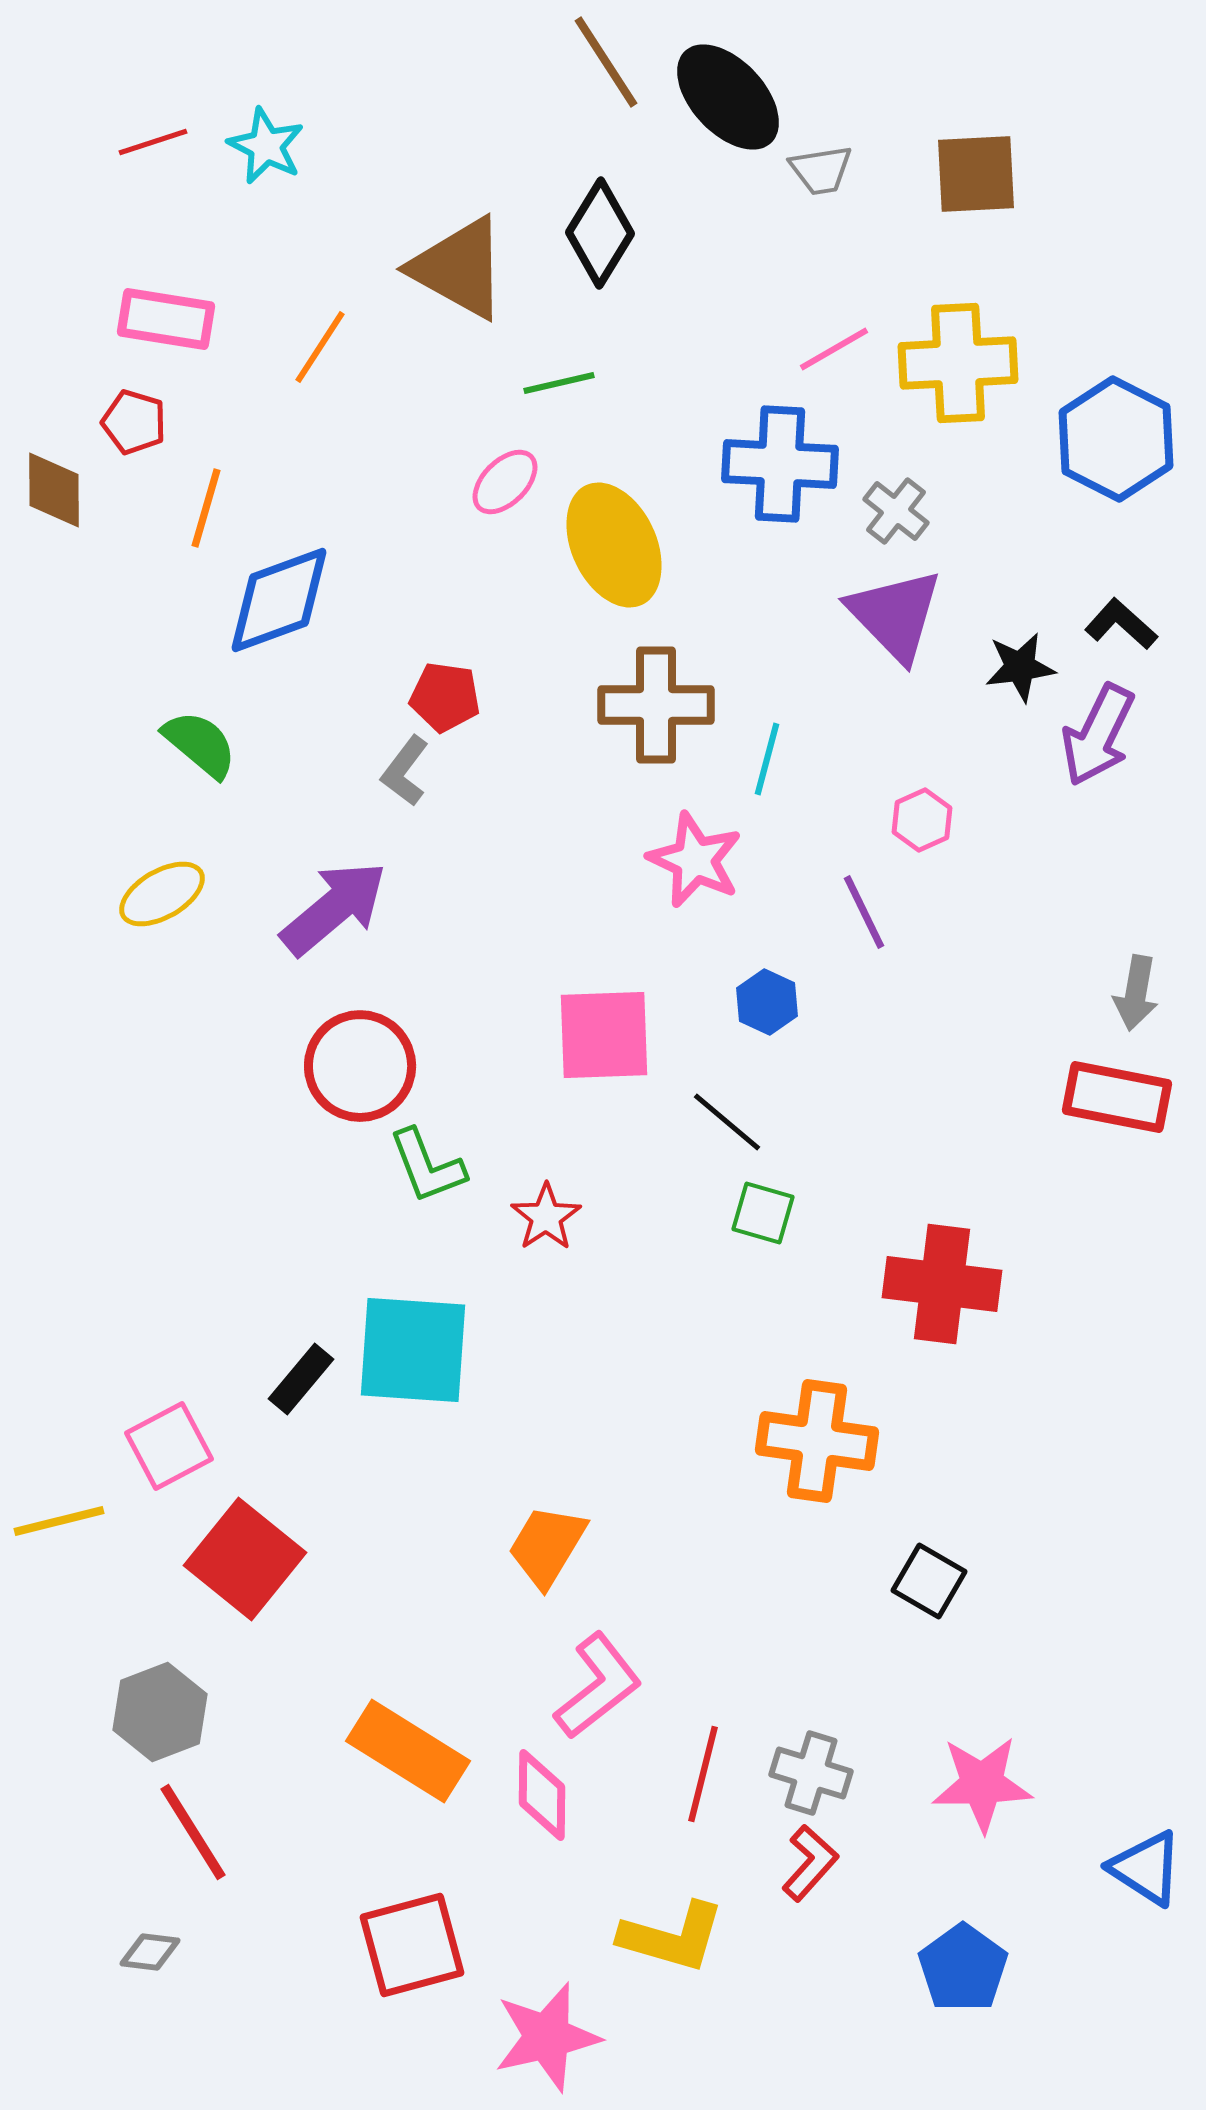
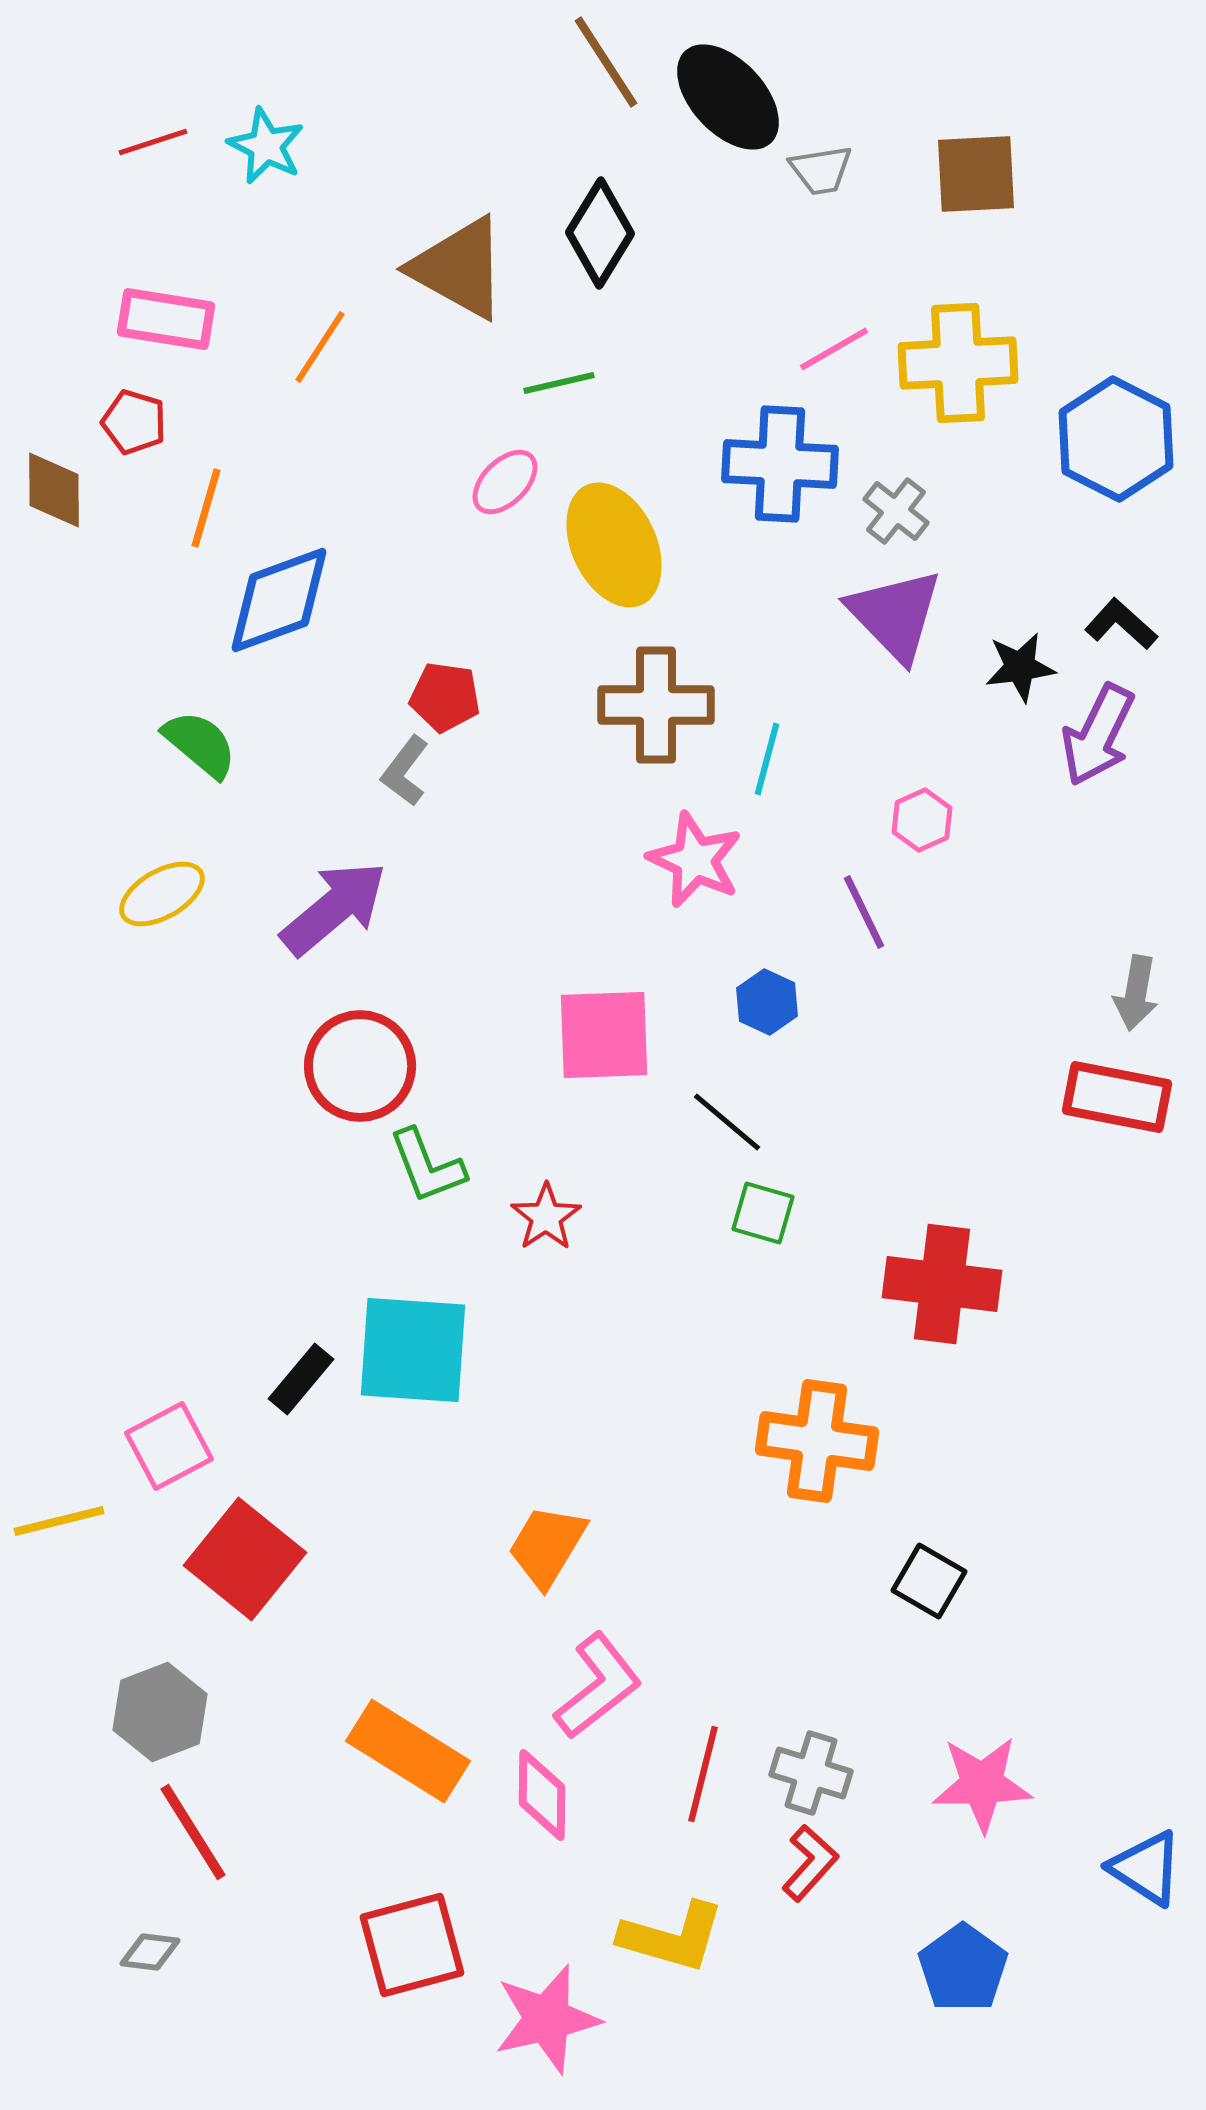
pink star at (547, 2037): moved 18 px up
